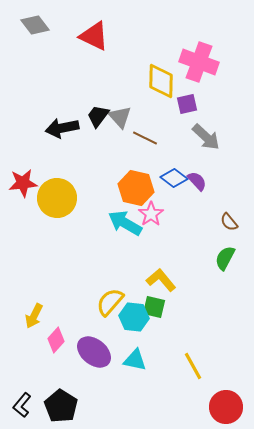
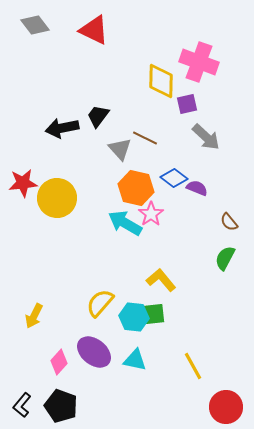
red triangle: moved 6 px up
gray triangle: moved 32 px down
purple semicircle: moved 7 px down; rotated 25 degrees counterclockwise
yellow semicircle: moved 10 px left, 1 px down
green square: moved 7 px down; rotated 20 degrees counterclockwise
pink diamond: moved 3 px right, 22 px down
black pentagon: rotated 12 degrees counterclockwise
